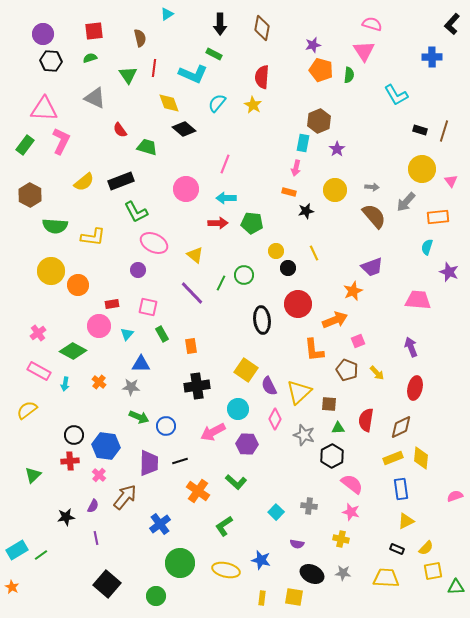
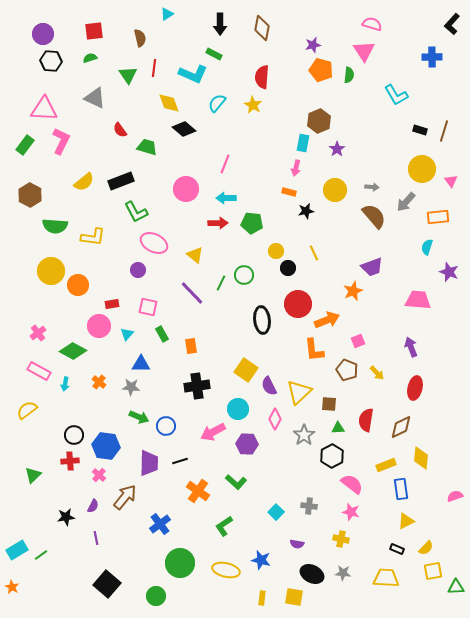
orange arrow at (335, 320): moved 8 px left
gray star at (304, 435): rotated 20 degrees clockwise
yellow rectangle at (393, 458): moved 7 px left, 7 px down
